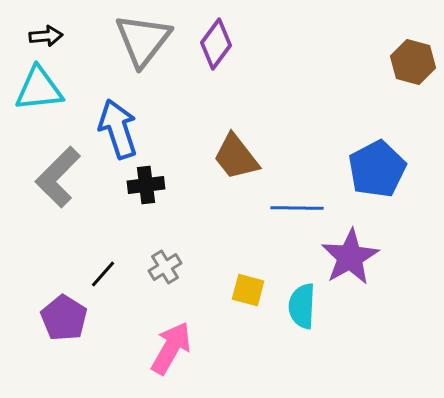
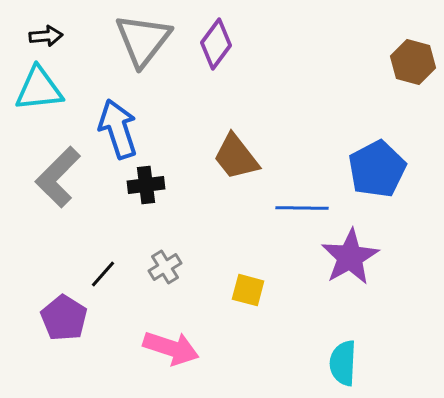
blue line: moved 5 px right
cyan semicircle: moved 41 px right, 57 px down
pink arrow: rotated 78 degrees clockwise
